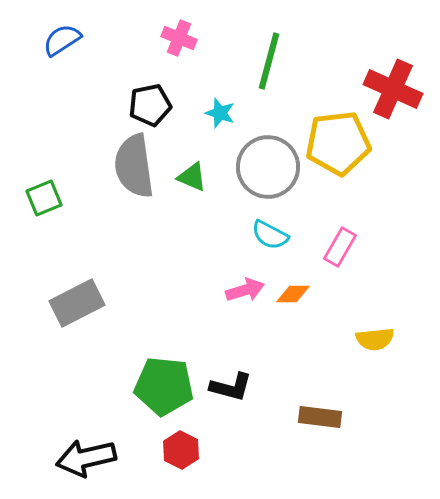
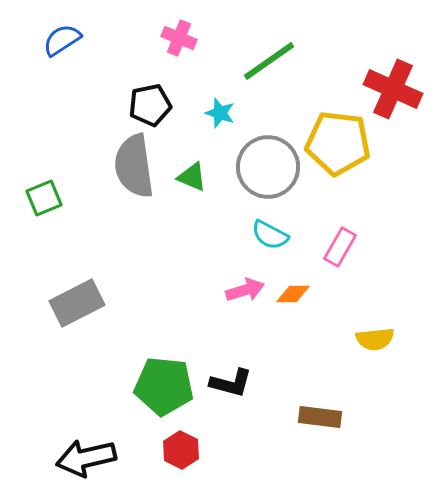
green line: rotated 40 degrees clockwise
yellow pentagon: rotated 14 degrees clockwise
black L-shape: moved 4 px up
